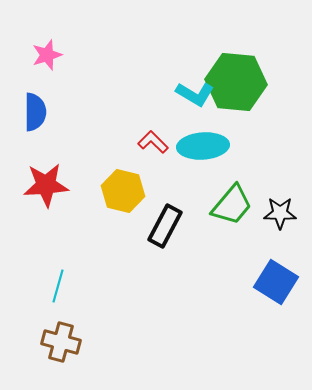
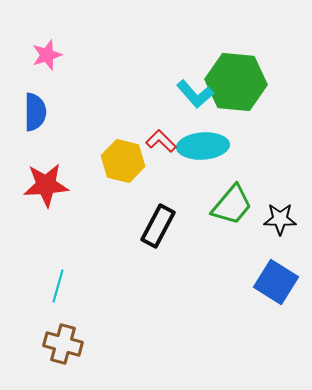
cyan L-shape: rotated 18 degrees clockwise
red L-shape: moved 8 px right, 1 px up
yellow hexagon: moved 30 px up
black star: moved 6 px down
black rectangle: moved 7 px left
brown cross: moved 2 px right, 2 px down
